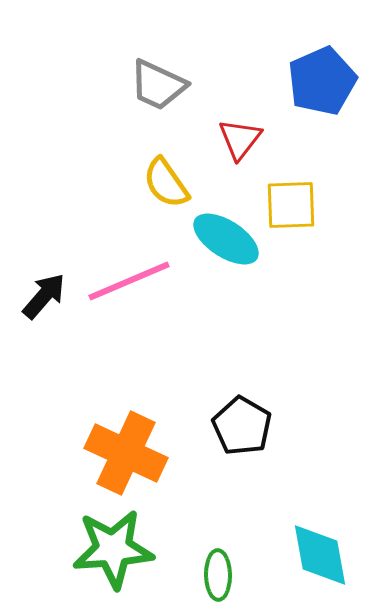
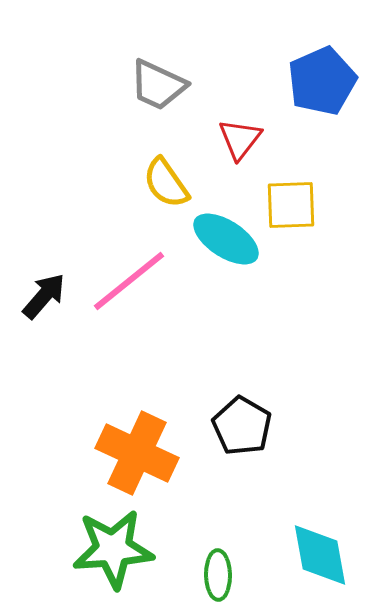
pink line: rotated 16 degrees counterclockwise
orange cross: moved 11 px right
